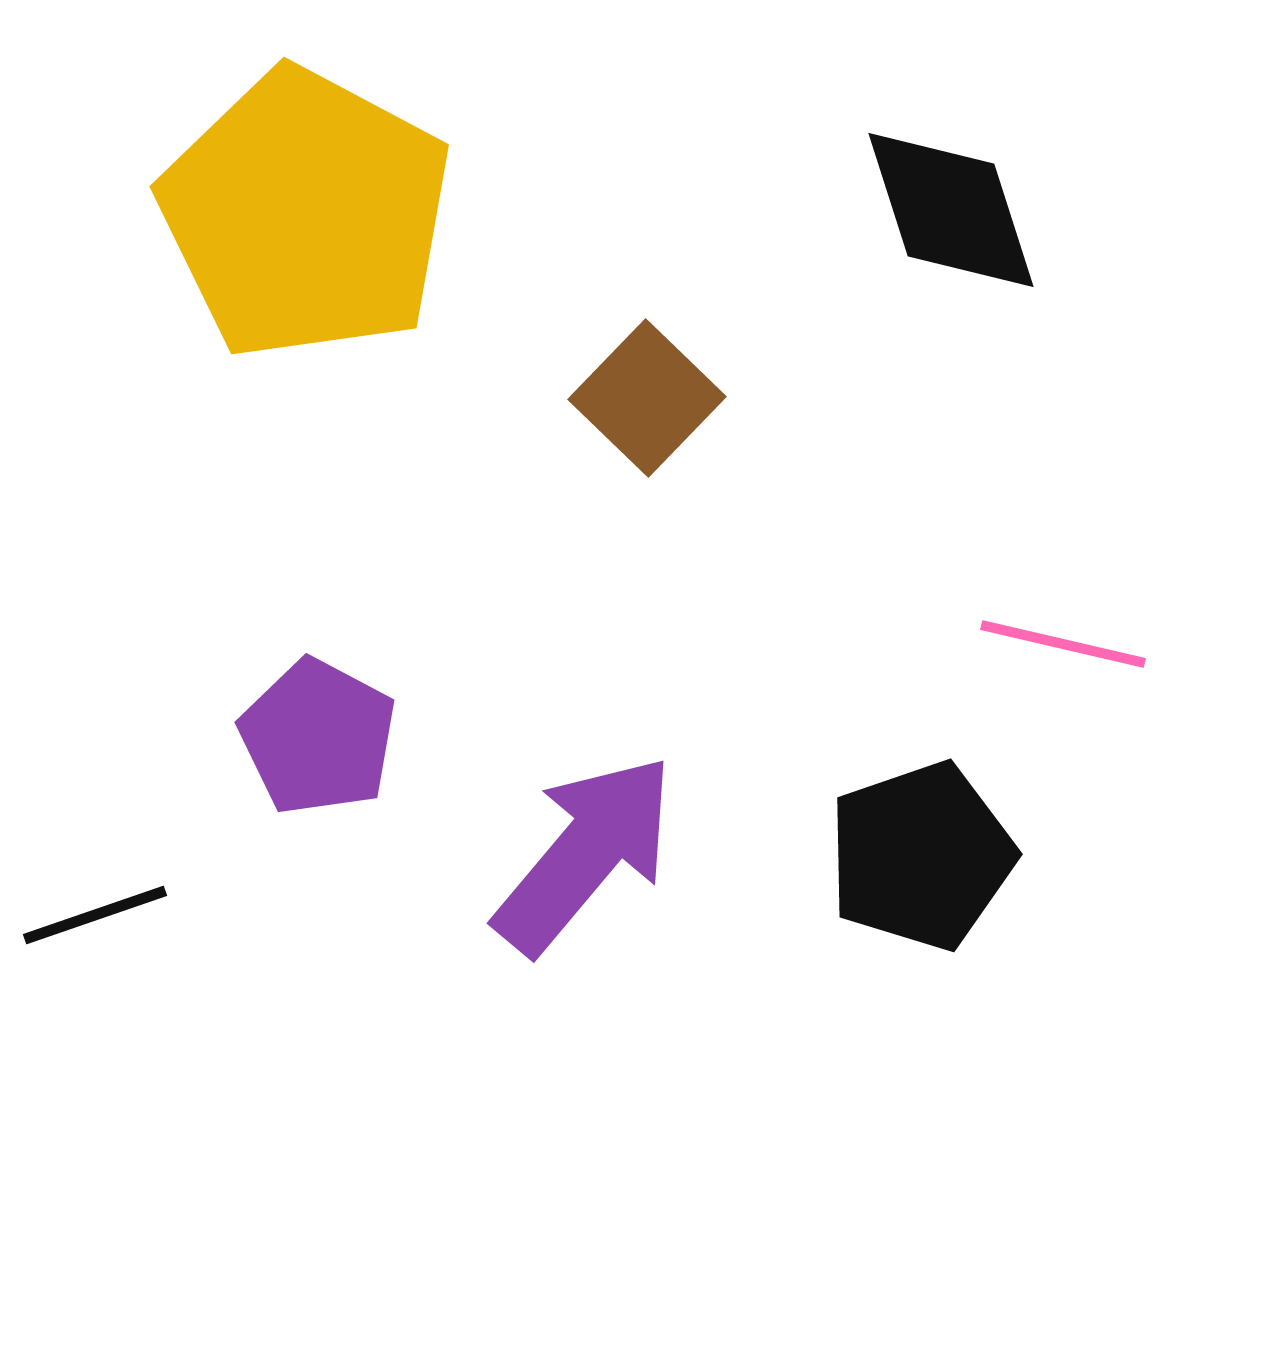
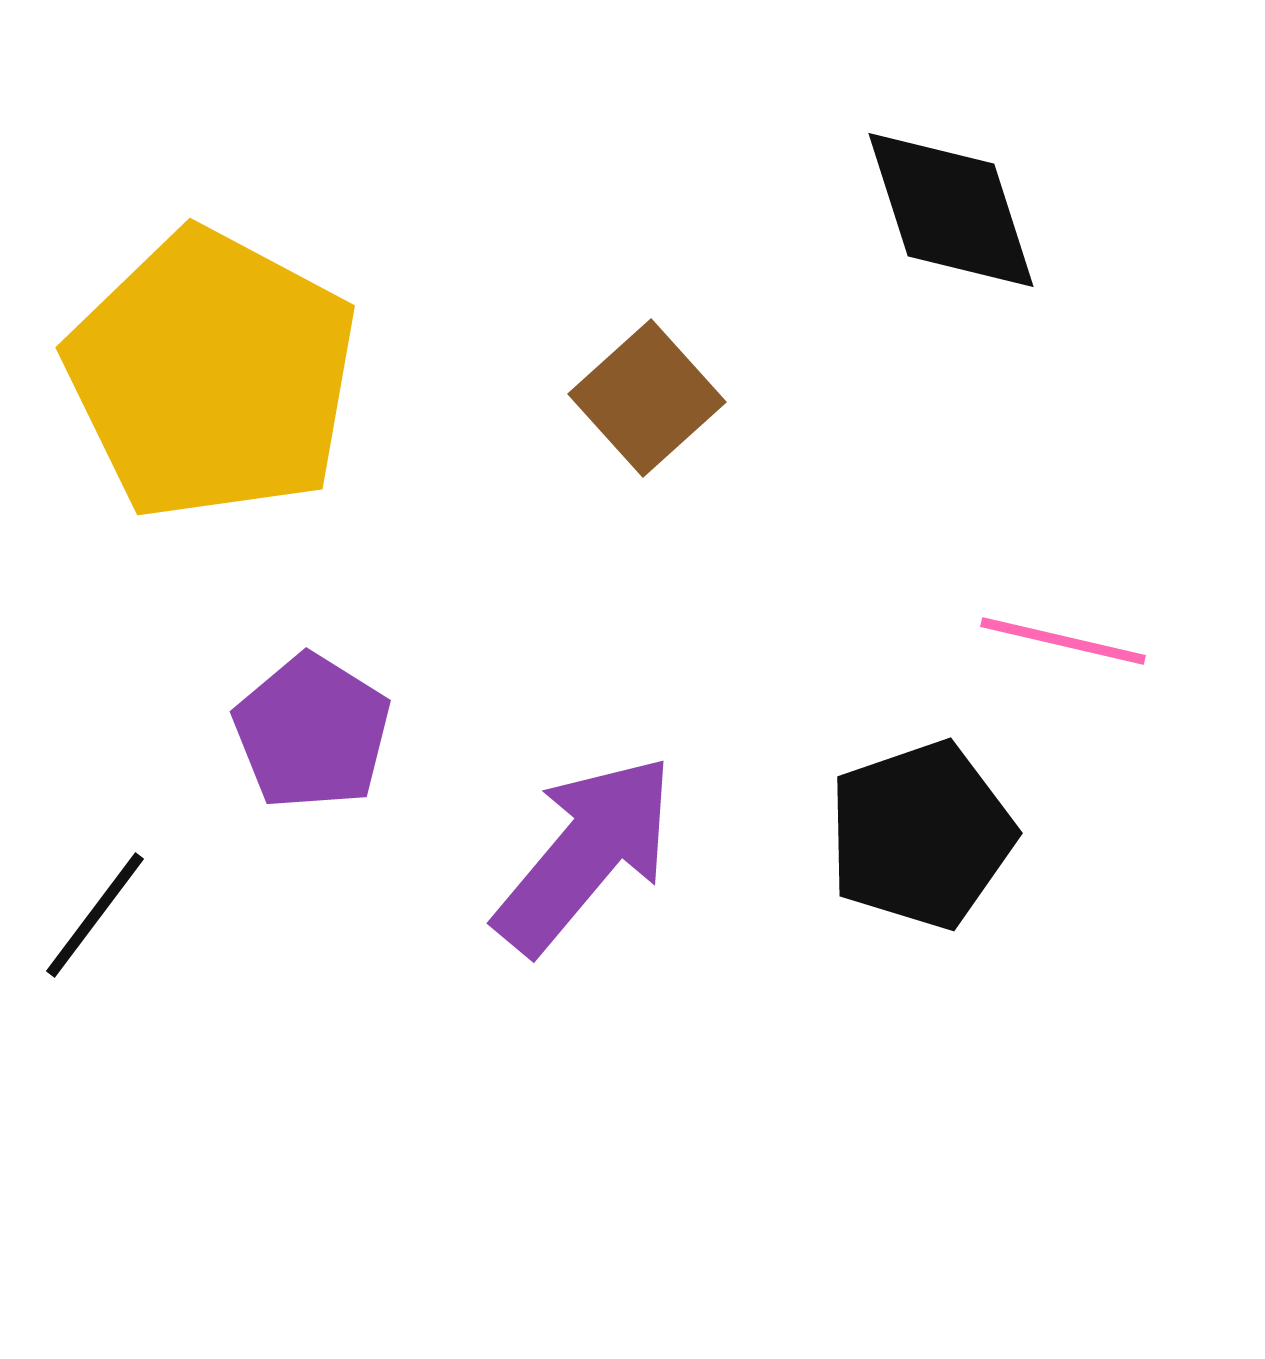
yellow pentagon: moved 94 px left, 161 px down
brown square: rotated 4 degrees clockwise
pink line: moved 3 px up
purple pentagon: moved 6 px left, 5 px up; rotated 4 degrees clockwise
black pentagon: moved 21 px up
black line: rotated 34 degrees counterclockwise
